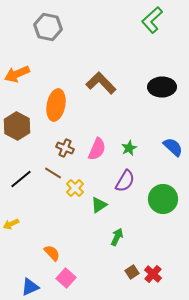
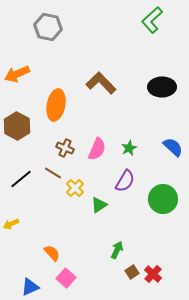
green arrow: moved 13 px down
